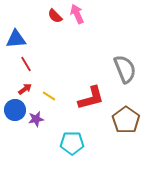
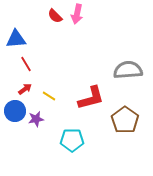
pink arrow: rotated 144 degrees counterclockwise
gray semicircle: moved 3 px right, 1 px down; rotated 72 degrees counterclockwise
blue circle: moved 1 px down
brown pentagon: moved 1 px left
cyan pentagon: moved 3 px up
